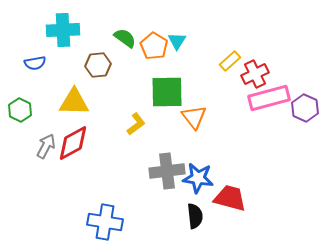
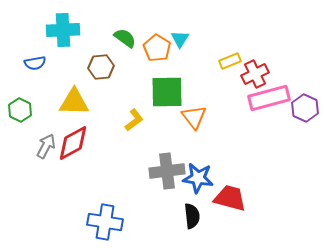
cyan triangle: moved 3 px right, 2 px up
orange pentagon: moved 3 px right, 2 px down
yellow rectangle: rotated 20 degrees clockwise
brown hexagon: moved 3 px right, 2 px down
yellow L-shape: moved 2 px left, 4 px up
black semicircle: moved 3 px left
